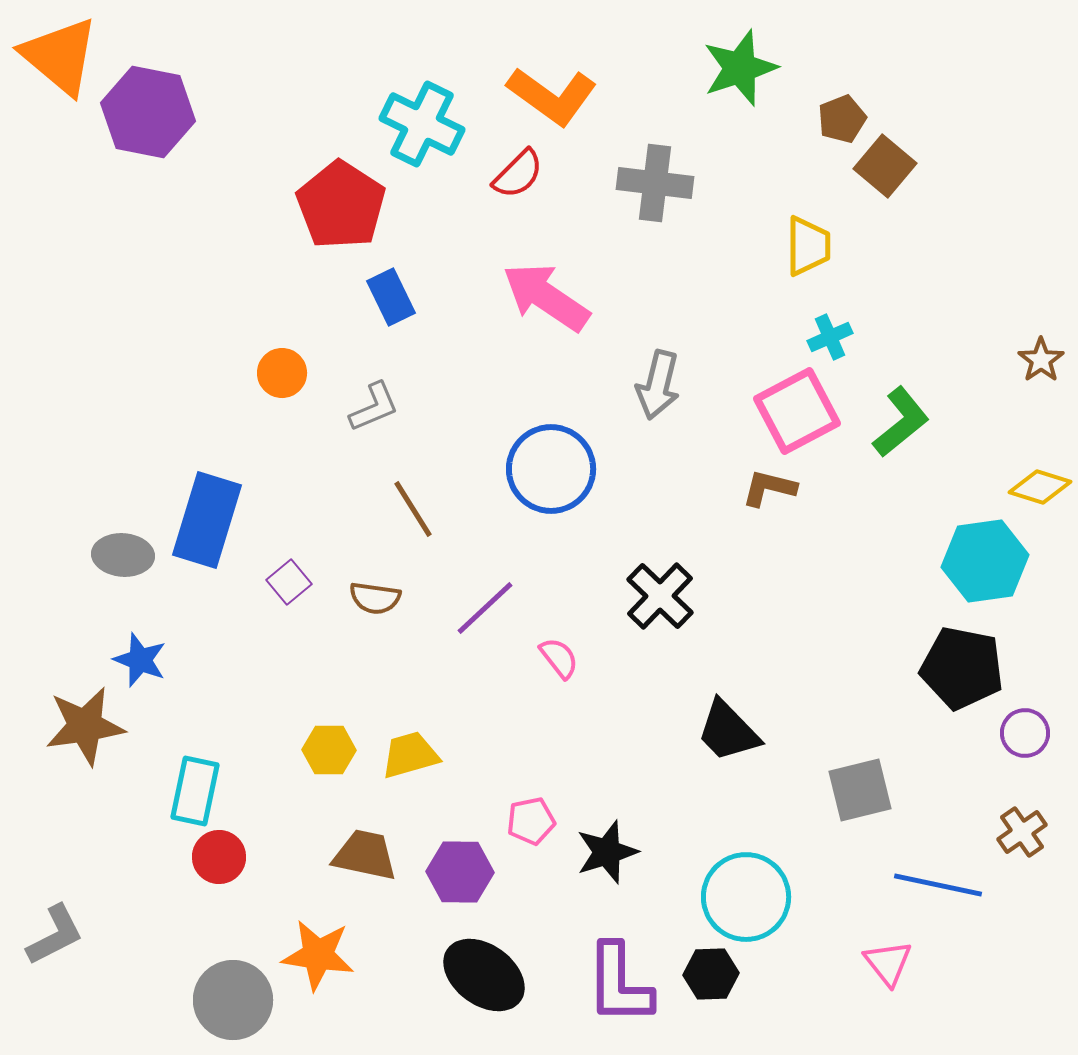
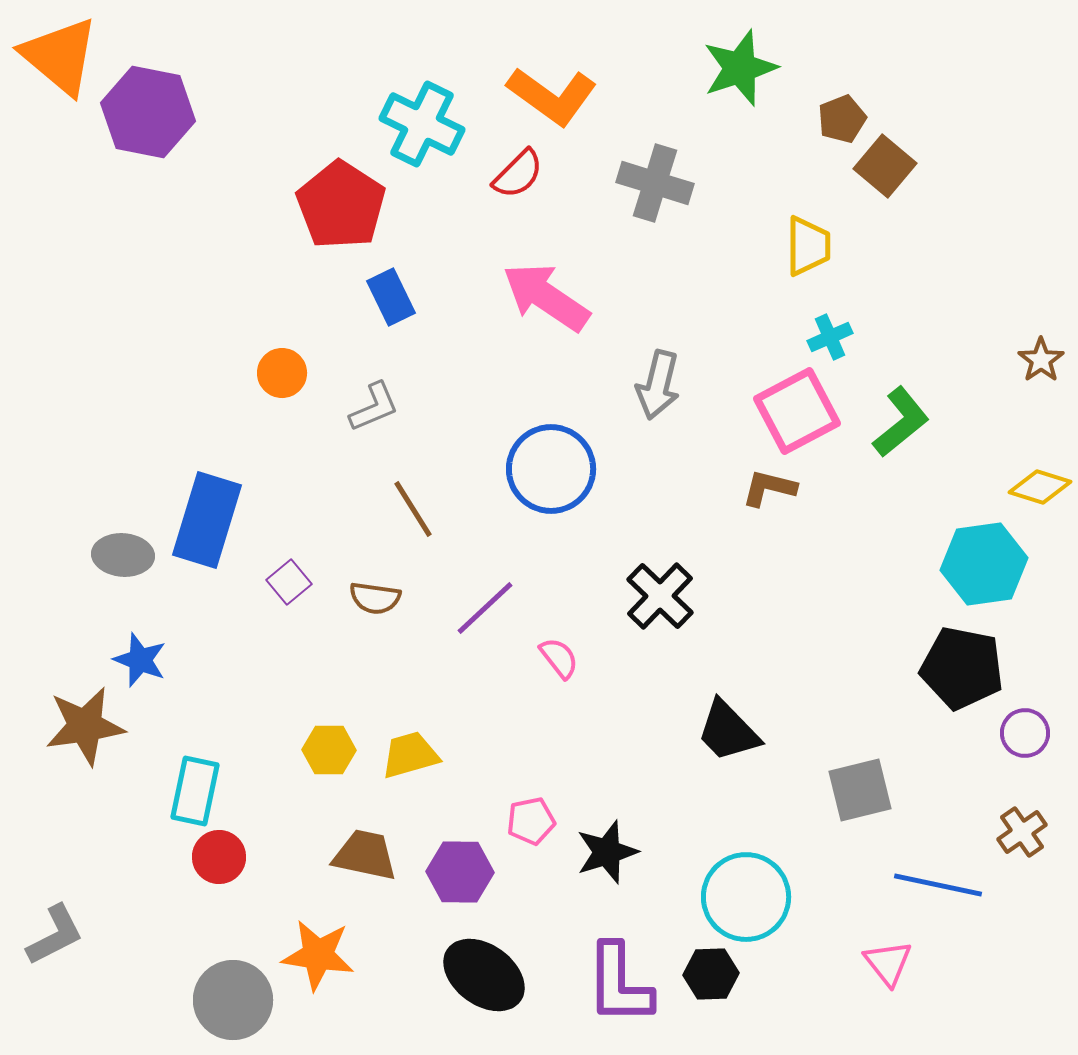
gray cross at (655, 183): rotated 10 degrees clockwise
cyan hexagon at (985, 561): moved 1 px left, 3 px down
